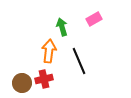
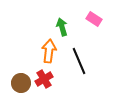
pink rectangle: rotated 63 degrees clockwise
red cross: rotated 18 degrees counterclockwise
brown circle: moved 1 px left
